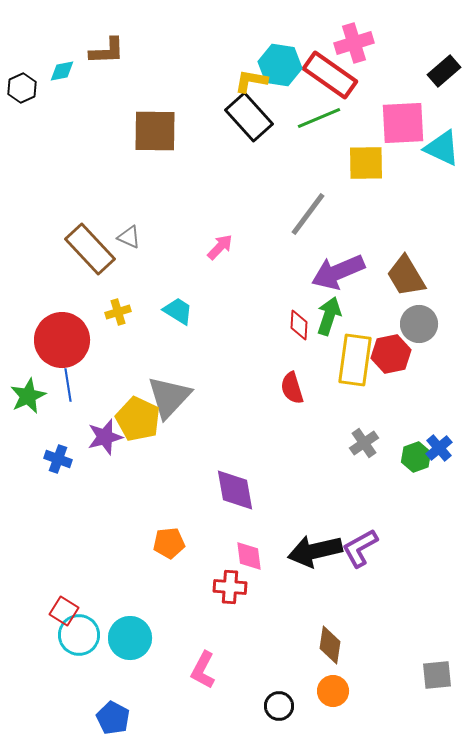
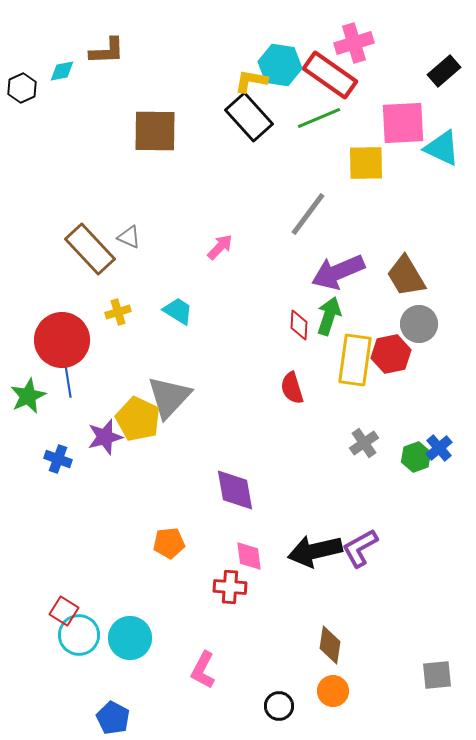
blue line at (68, 385): moved 4 px up
